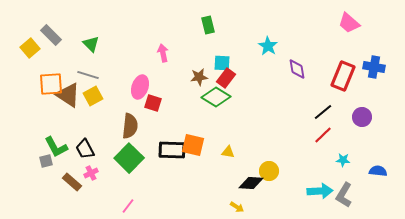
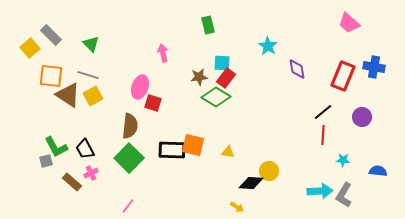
orange square at (51, 84): moved 8 px up; rotated 10 degrees clockwise
red line at (323, 135): rotated 42 degrees counterclockwise
